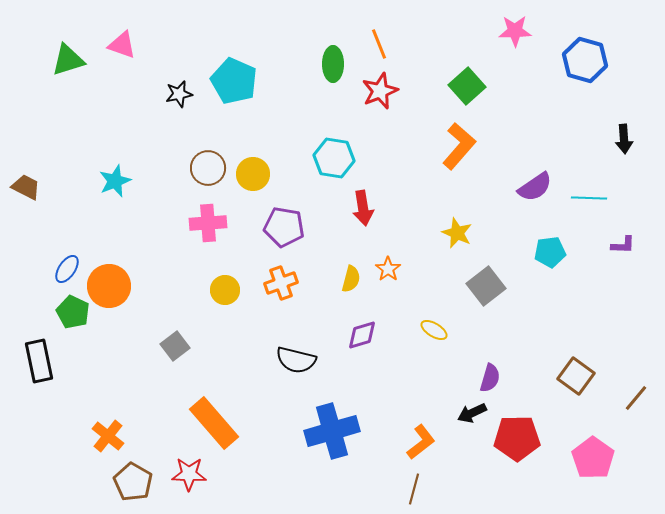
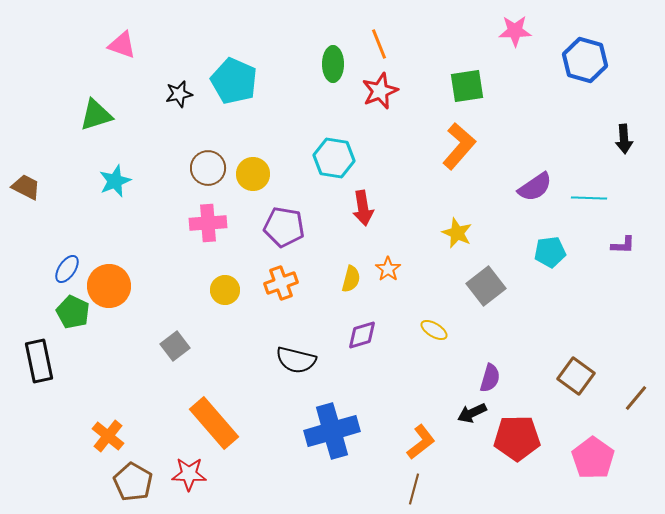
green triangle at (68, 60): moved 28 px right, 55 px down
green square at (467, 86): rotated 33 degrees clockwise
